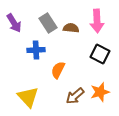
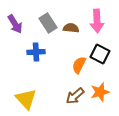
purple arrow: moved 1 px right, 1 px down
blue cross: moved 2 px down
orange semicircle: moved 21 px right, 5 px up
yellow triangle: moved 2 px left, 2 px down
